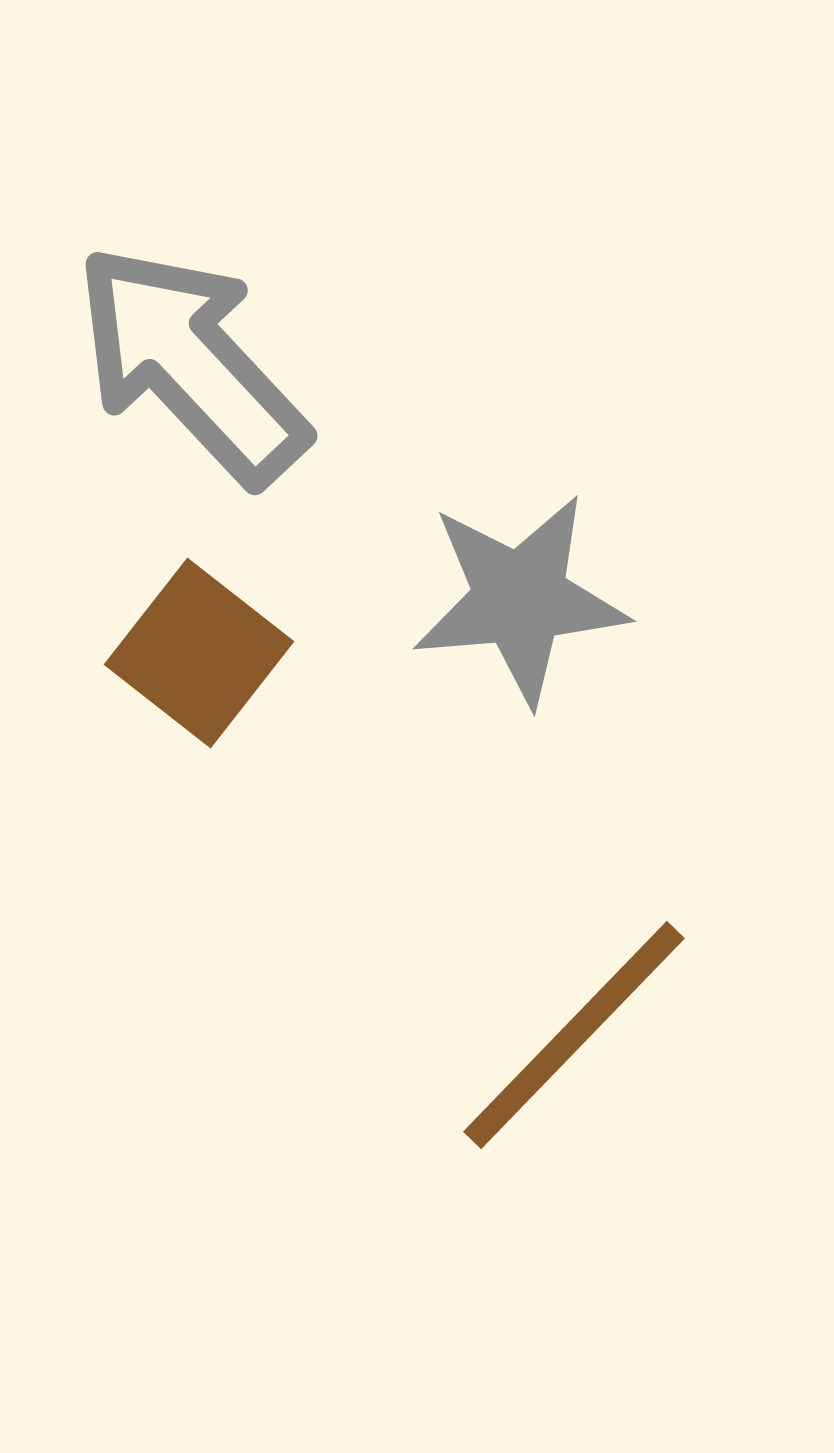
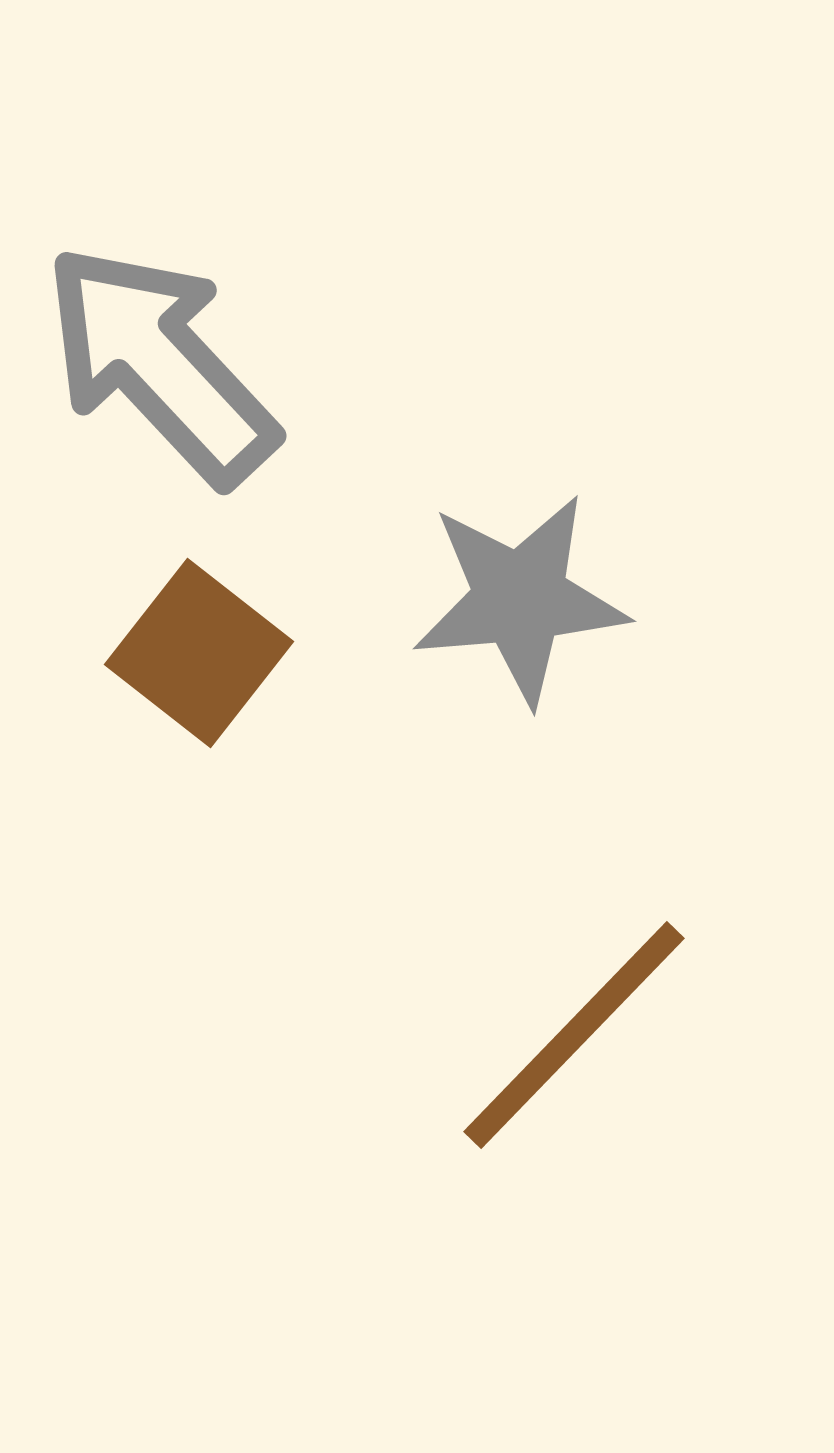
gray arrow: moved 31 px left
